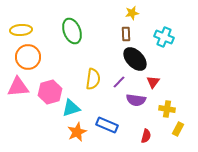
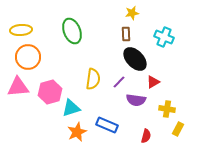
red triangle: rotated 24 degrees clockwise
